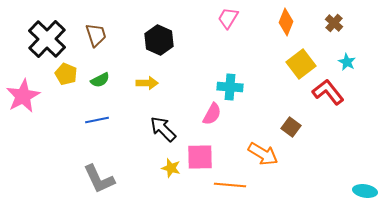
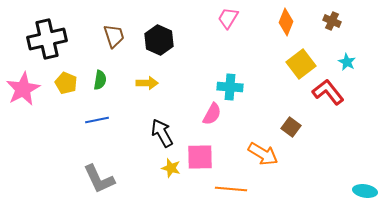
brown cross: moved 2 px left, 2 px up; rotated 18 degrees counterclockwise
brown trapezoid: moved 18 px right, 1 px down
black cross: rotated 33 degrees clockwise
yellow pentagon: moved 9 px down
green semicircle: rotated 54 degrees counterclockwise
pink star: moved 7 px up
black arrow: moved 1 px left, 4 px down; rotated 16 degrees clockwise
orange line: moved 1 px right, 4 px down
